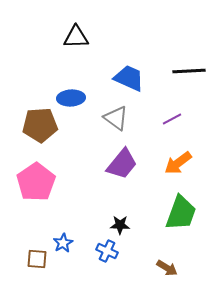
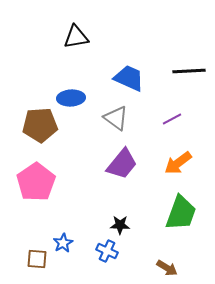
black triangle: rotated 8 degrees counterclockwise
